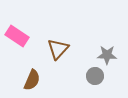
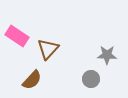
brown triangle: moved 10 px left
gray circle: moved 4 px left, 3 px down
brown semicircle: rotated 20 degrees clockwise
